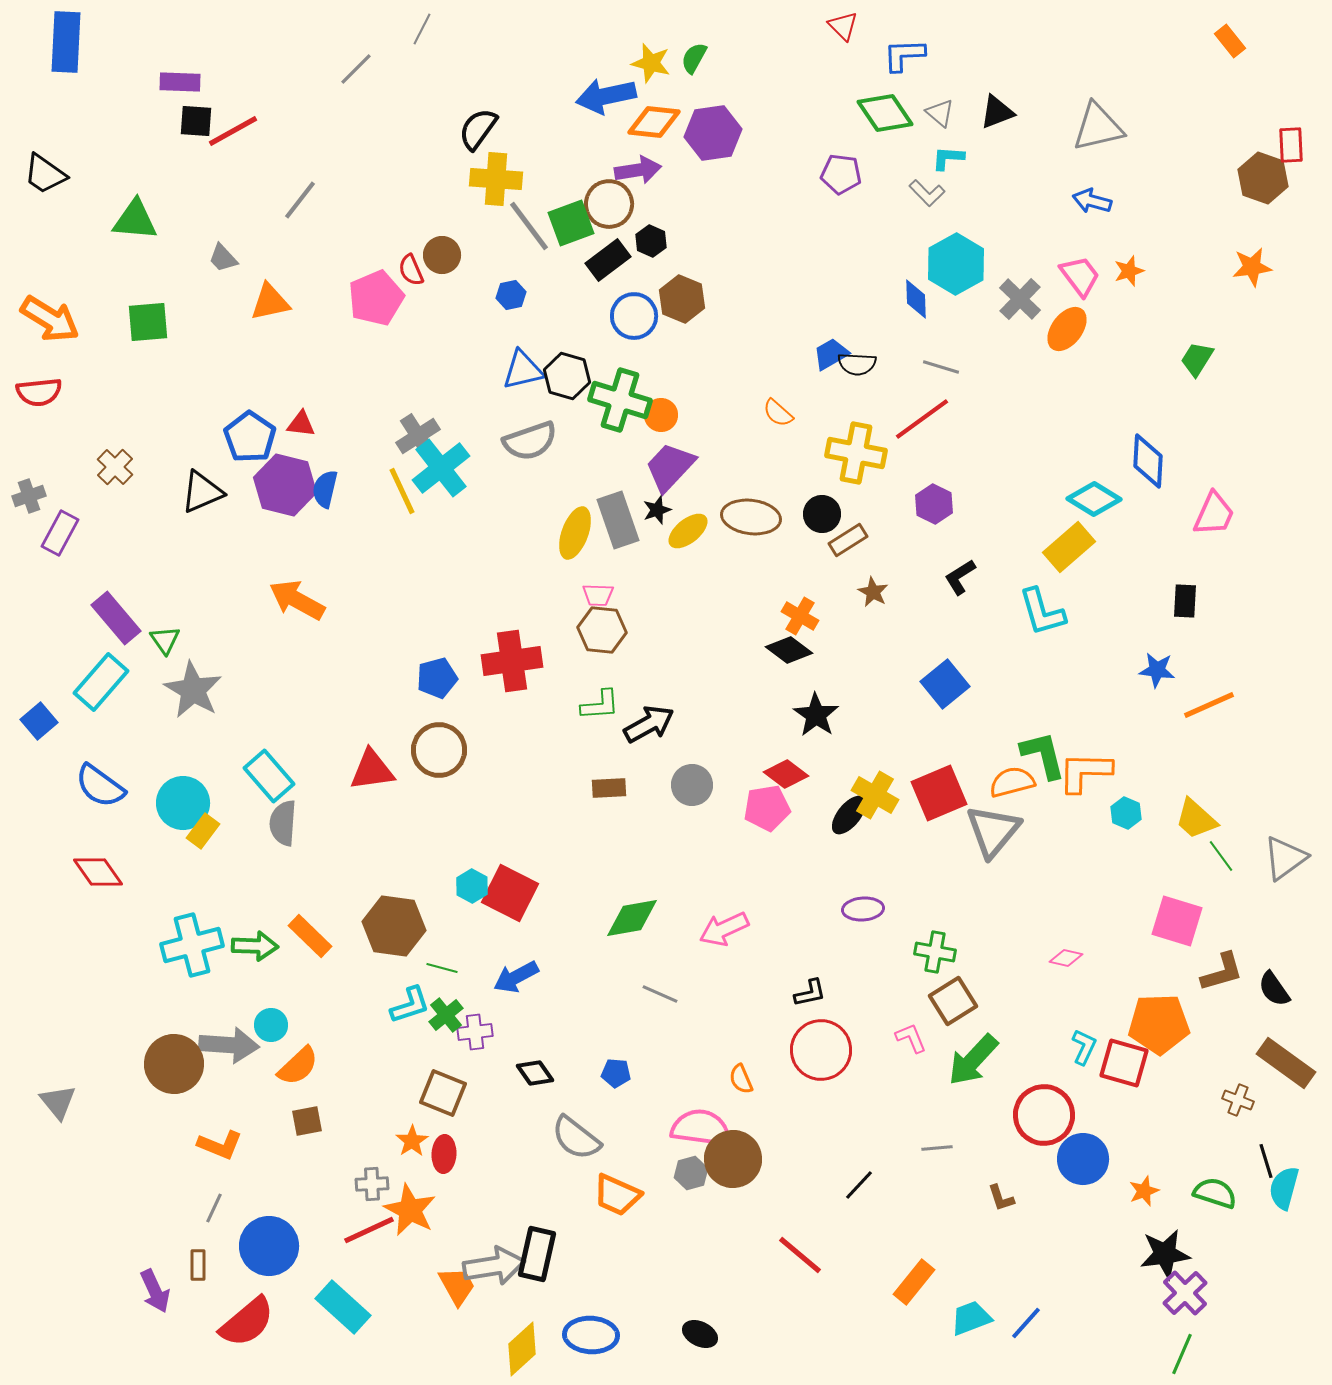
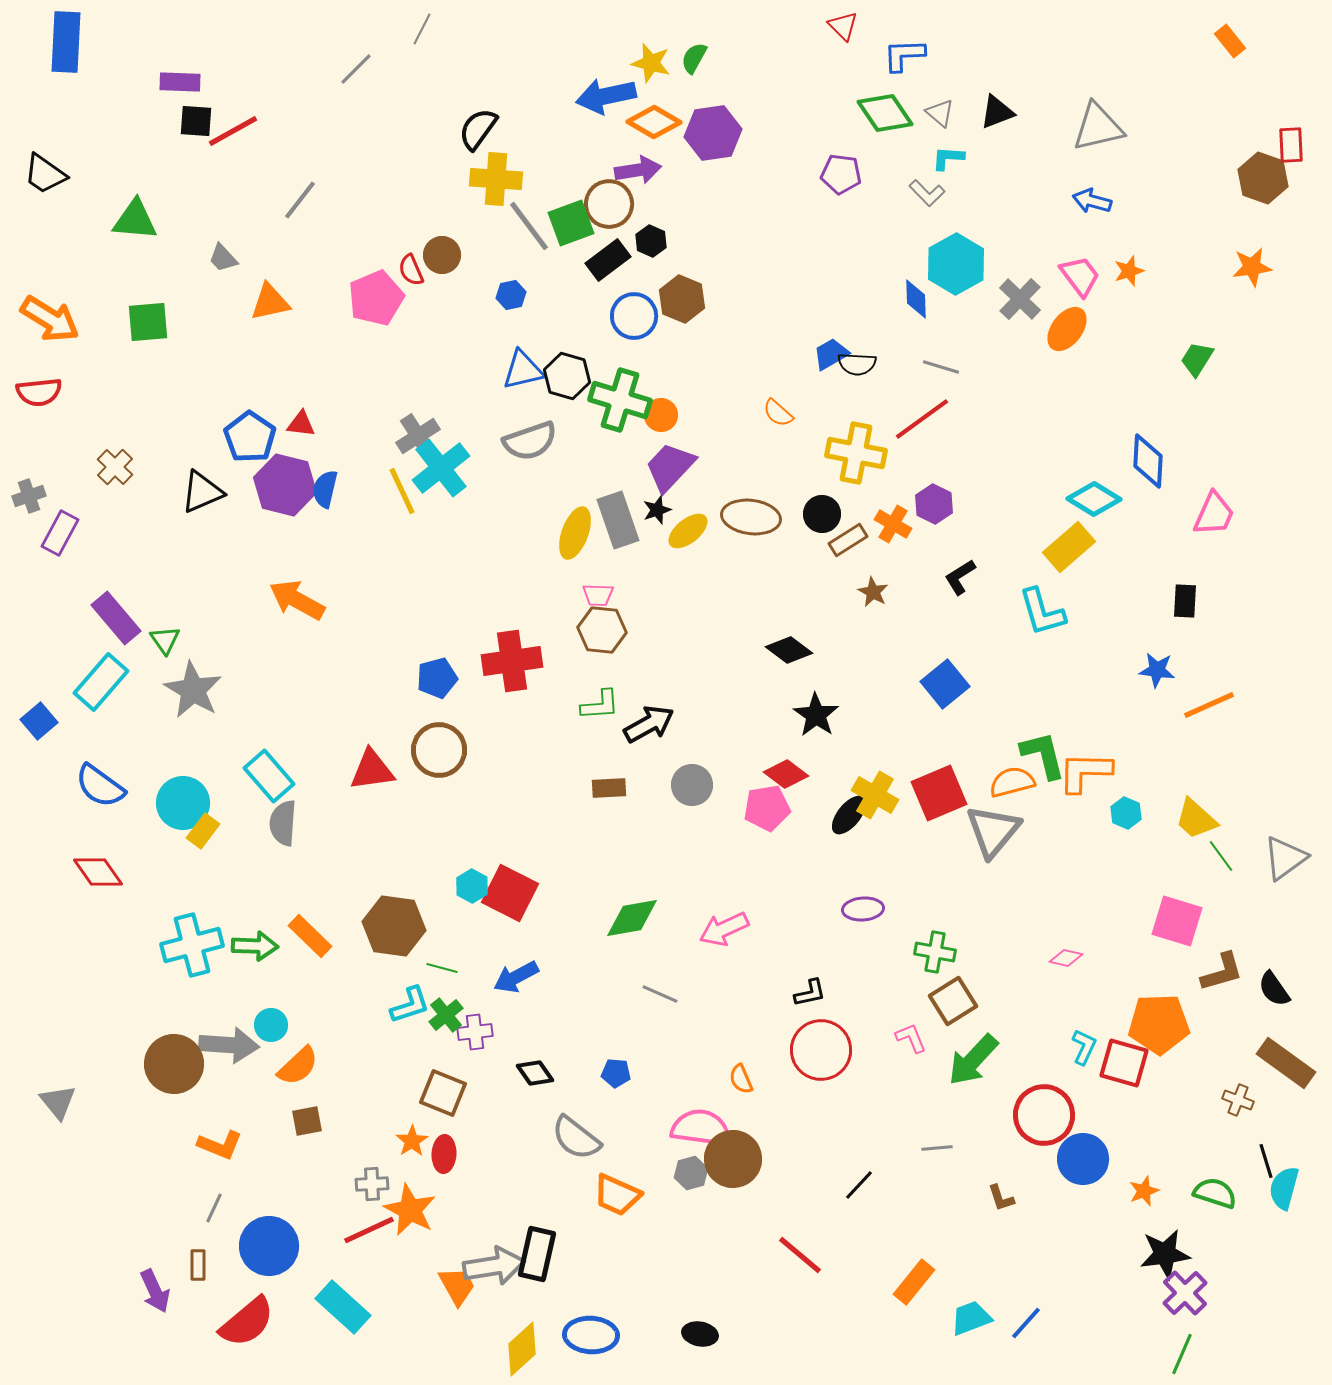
orange diamond at (654, 122): rotated 24 degrees clockwise
orange cross at (800, 616): moved 93 px right, 92 px up
black ellipse at (700, 1334): rotated 16 degrees counterclockwise
